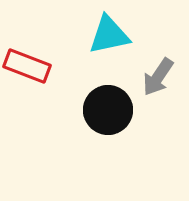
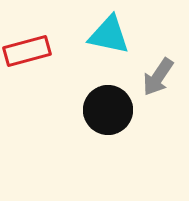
cyan triangle: rotated 24 degrees clockwise
red rectangle: moved 15 px up; rotated 36 degrees counterclockwise
